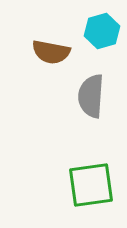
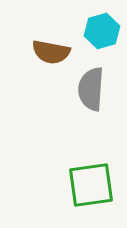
gray semicircle: moved 7 px up
